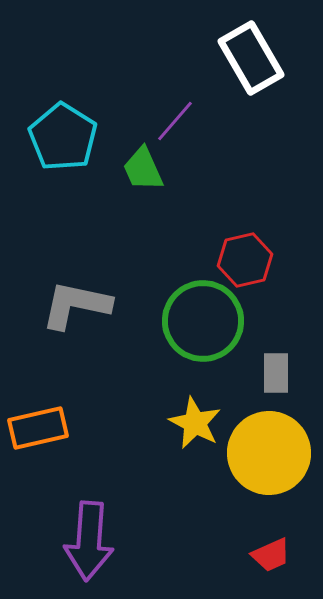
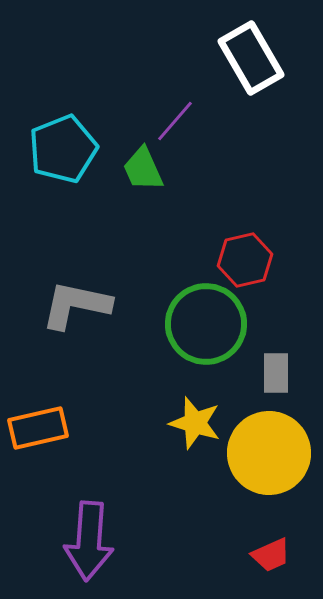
cyan pentagon: moved 12 px down; rotated 18 degrees clockwise
green circle: moved 3 px right, 3 px down
yellow star: rotated 10 degrees counterclockwise
